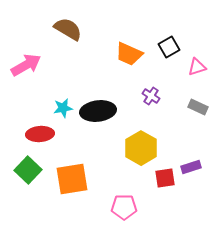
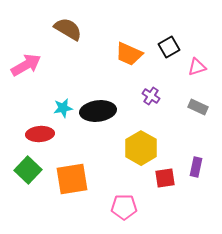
purple rectangle: moved 5 px right; rotated 60 degrees counterclockwise
